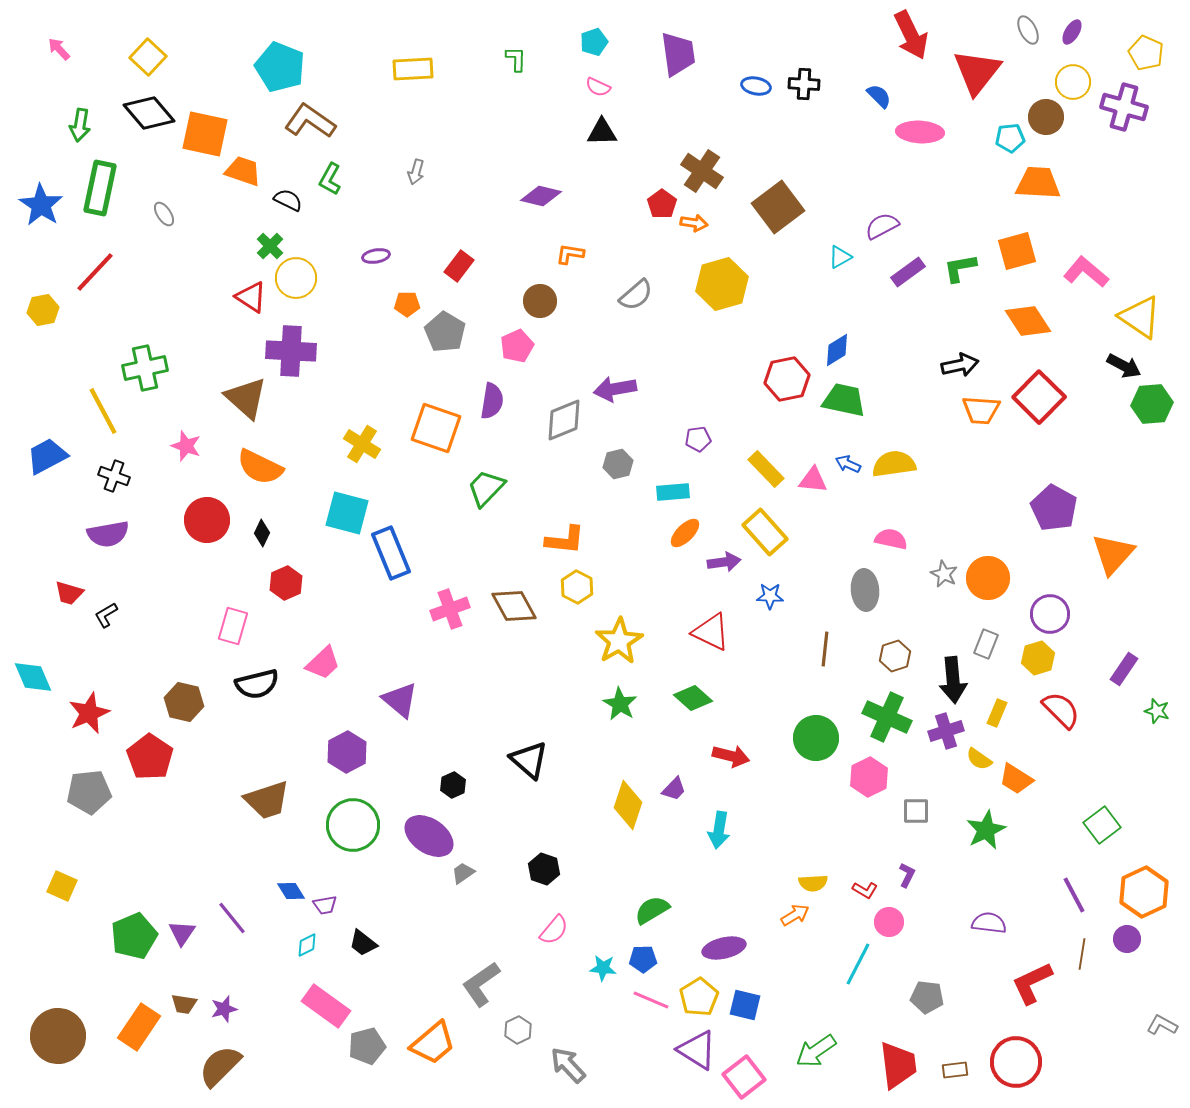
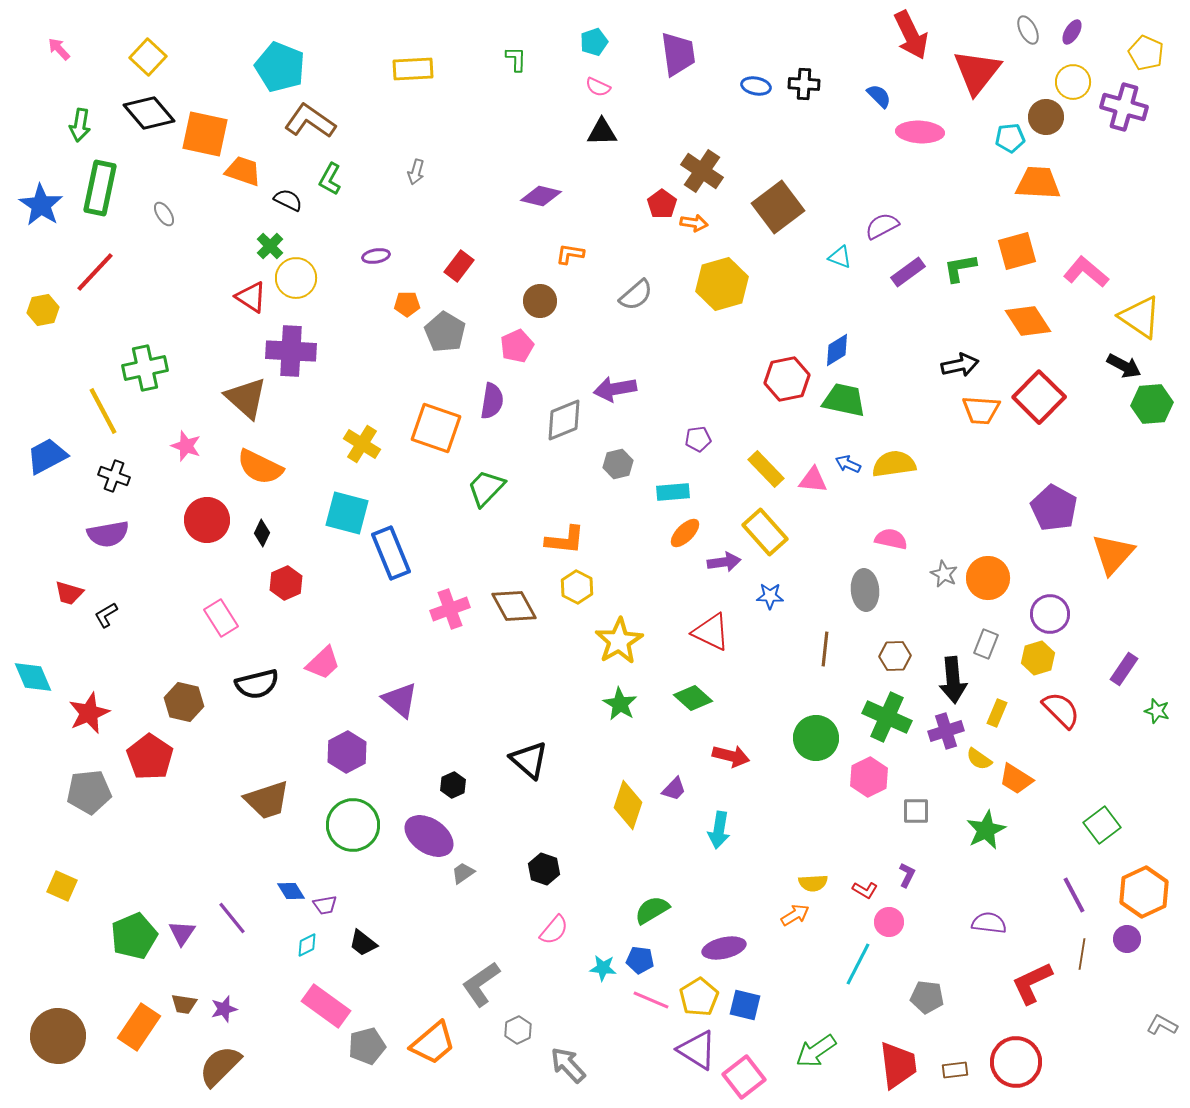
cyan triangle at (840, 257): rotated 50 degrees clockwise
pink rectangle at (233, 626): moved 12 px left, 8 px up; rotated 48 degrees counterclockwise
brown hexagon at (895, 656): rotated 16 degrees clockwise
blue pentagon at (643, 959): moved 3 px left, 1 px down; rotated 8 degrees clockwise
